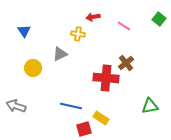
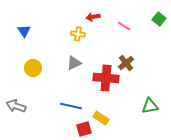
gray triangle: moved 14 px right, 9 px down
